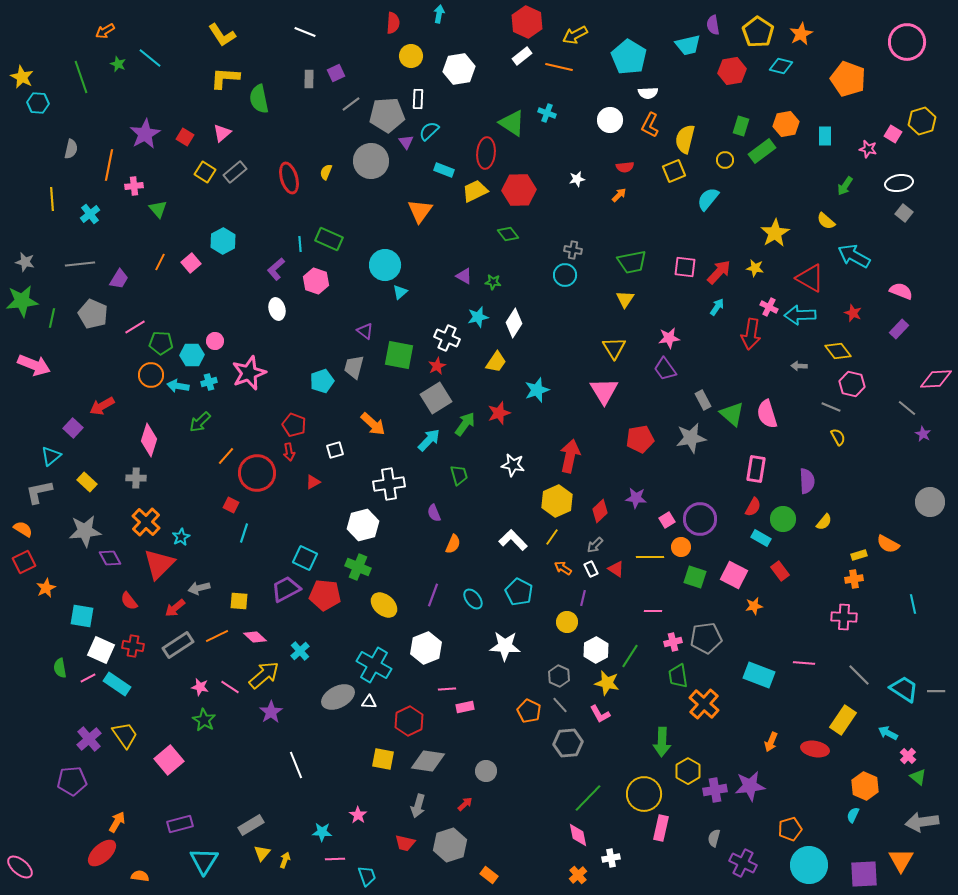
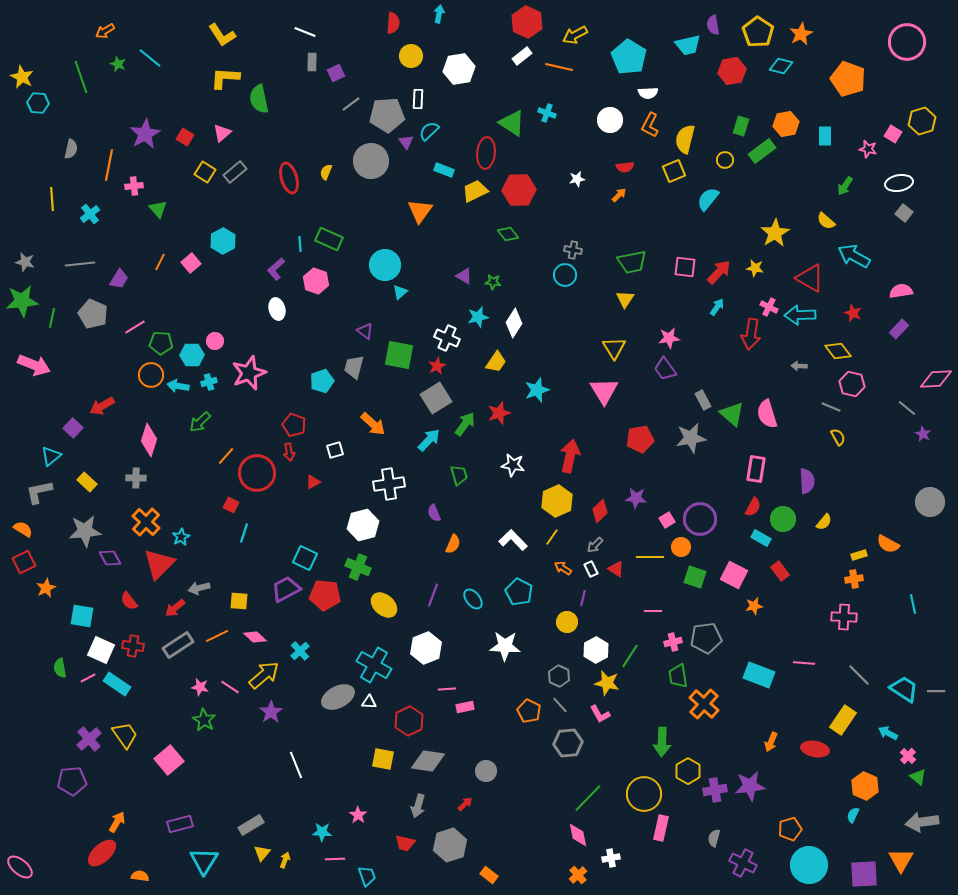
gray rectangle at (309, 79): moved 3 px right, 17 px up
pink semicircle at (901, 291): rotated 30 degrees counterclockwise
